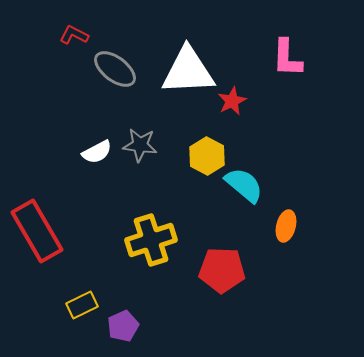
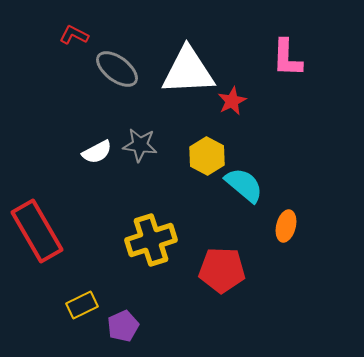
gray ellipse: moved 2 px right
